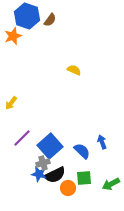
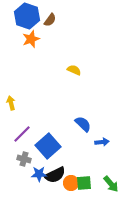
orange star: moved 18 px right, 3 px down
yellow arrow: rotated 128 degrees clockwise
purple line: moved 4 px up
blue arrow: rotated 104 degrees clockwise
blue square: moved 2 px left
blue semicircle: moved 1 px right, 27 px up
gray cross: moved 19 px left, 4 px up; rotated 32 degrees clockwise
blue star: rotated 14 degrees counterclockwise
green square: moved 5 px down
green arrow: rotated 102 degrees counterclockwise
orange circle: moved 3 px right, 5 px up
